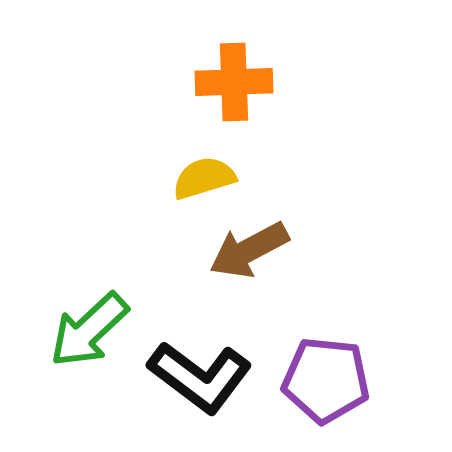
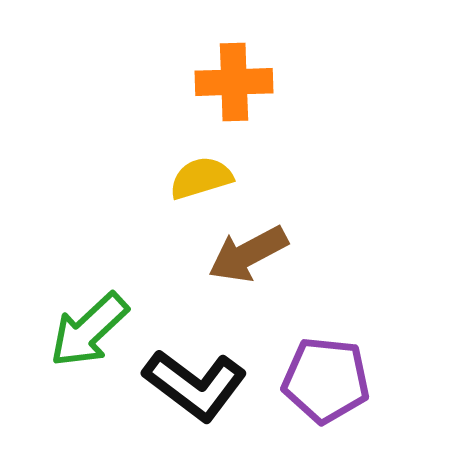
yellow semicircle: moved 3 px left
brown arrow: moved 1 px left, 4 px down
black L-shape: moved 5 px left, 8 px down
